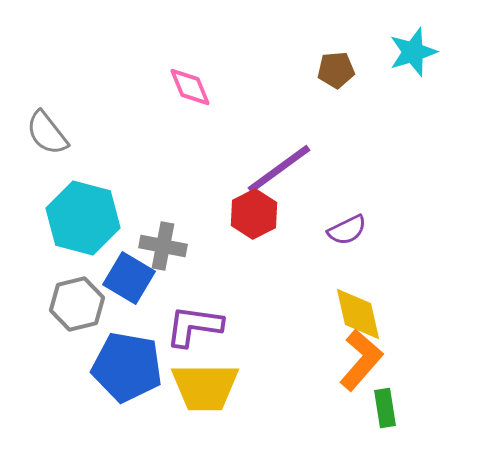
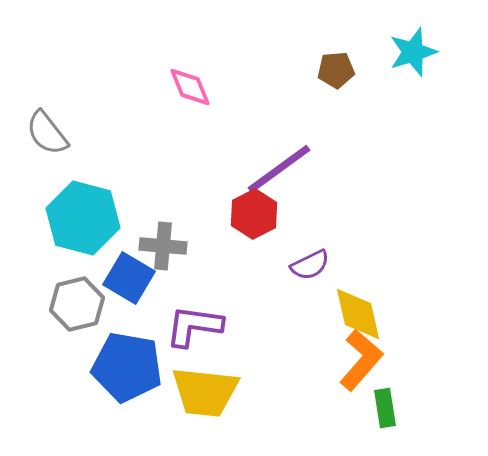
purple semicircle: moved 37 px left, 35 px down
gray cross: rotated 6 degrees counterclockwise
yellow trapezoid: moved 5 px down; rotated 6 degrees clockwise
